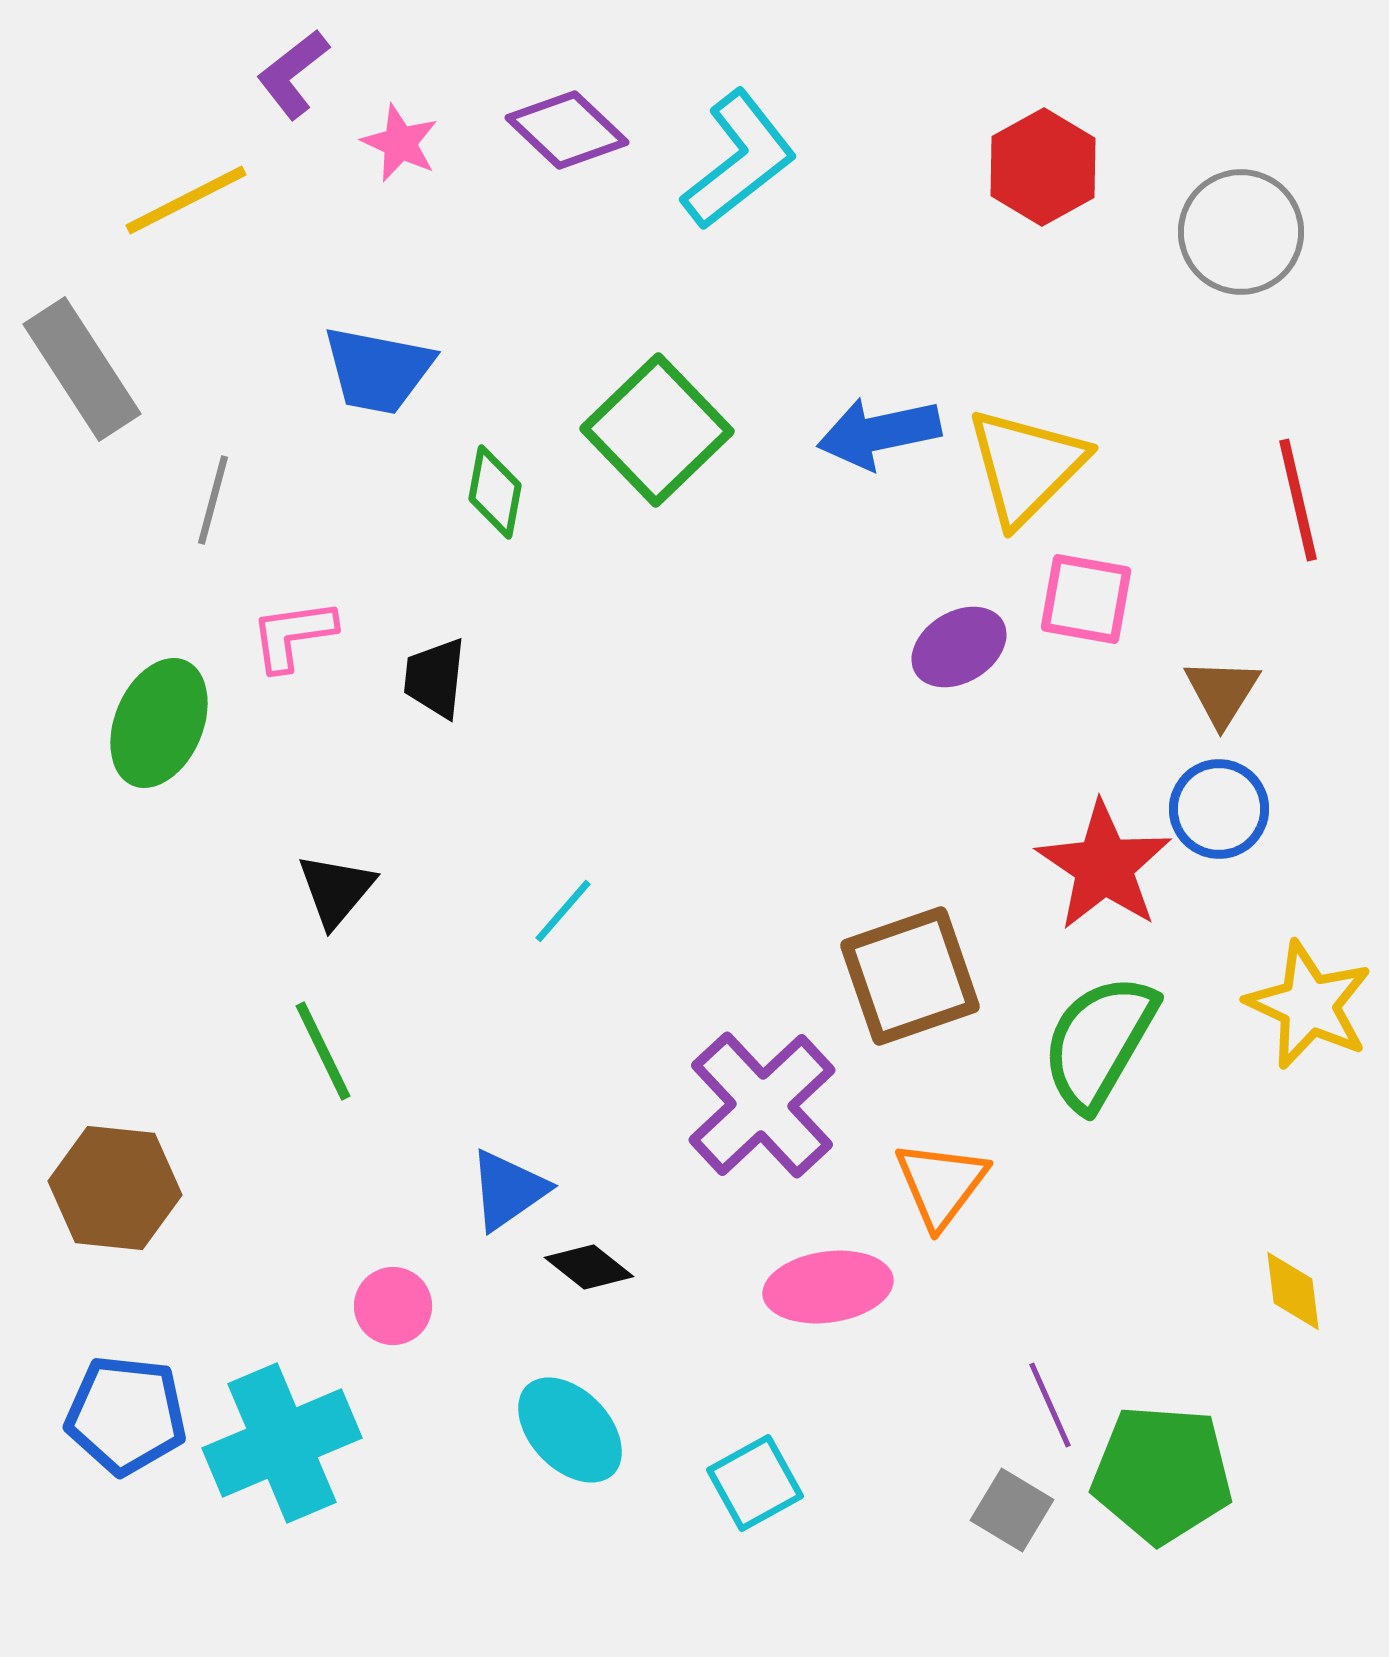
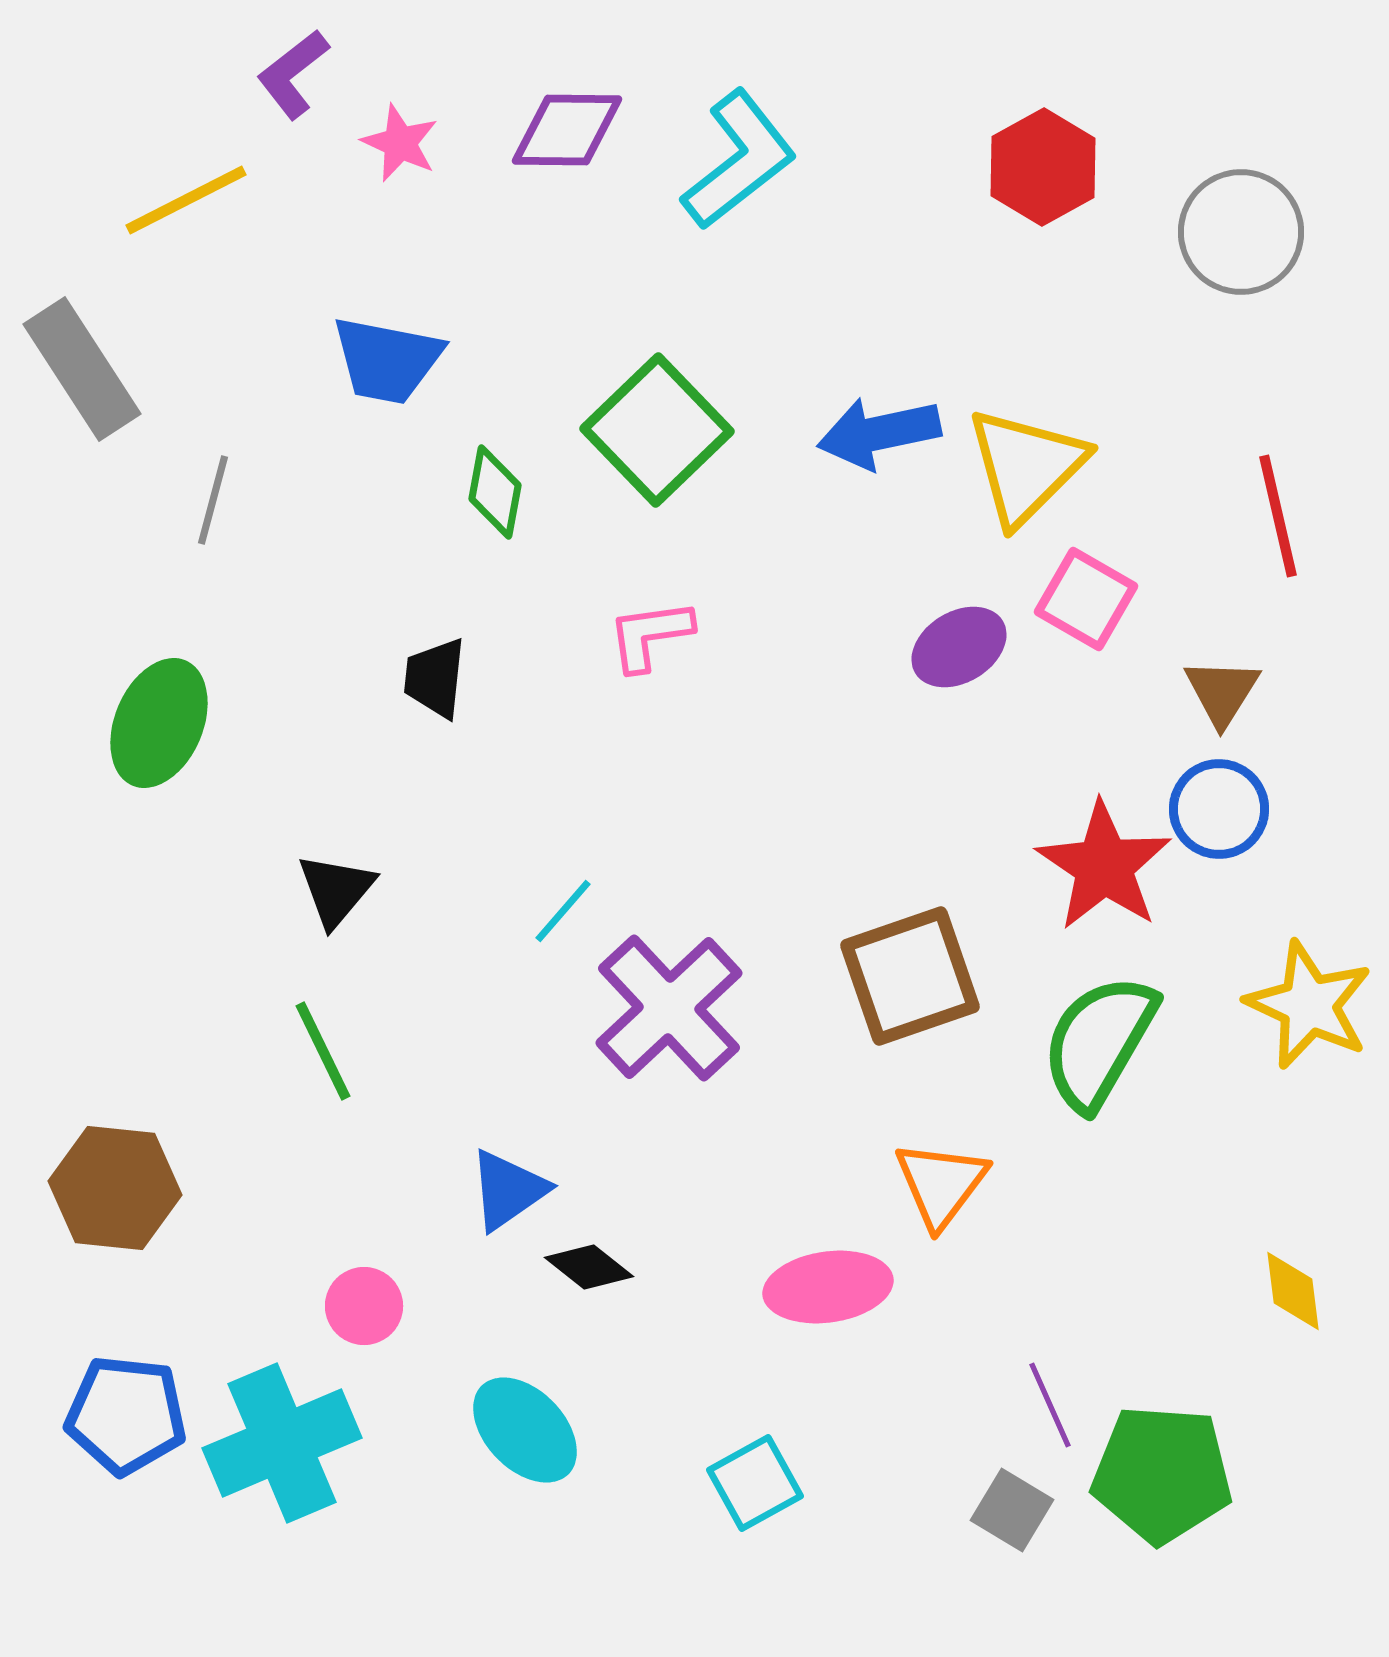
purple diamond at (567, 130): rotated 43 degrees counterclockwise
blue trapezoid at (378, 370): moved 9 px right, 10 px up
red line at (1298, 500): moved 20 px left, 16 px down
pink square at (1086, 599): rotated 20 degrees clockwise
pink L-shape at (293, 635): moved 357 px right
purple cross at (762, 1105): moved 93 px left, 97 px up
pink circle at (393, 1306): moved 29 px left
cyan ellipse at (570, 1430): moved 45 px left
